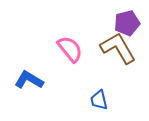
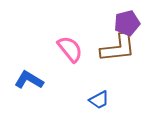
brown L-shape: rotated 114 degrees clockwise
blue trapezoid: rotated 105 degrees counterclockwise
